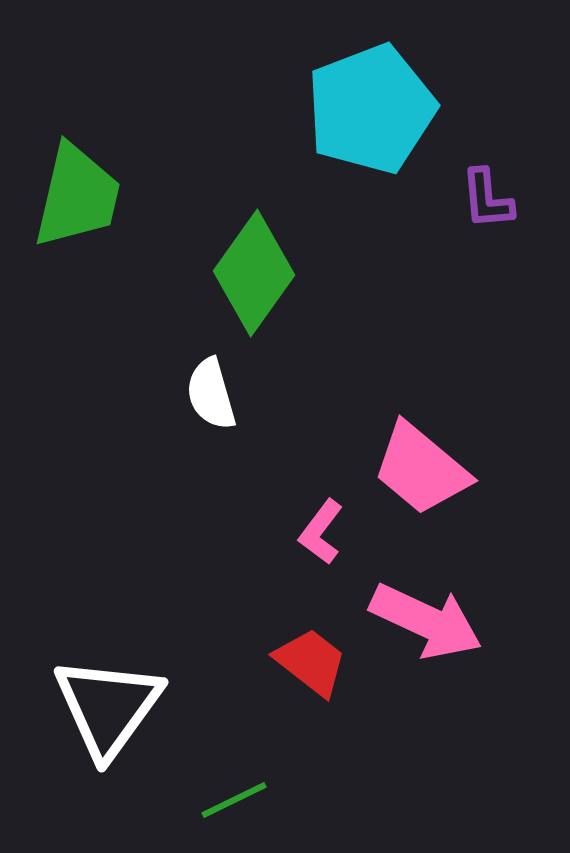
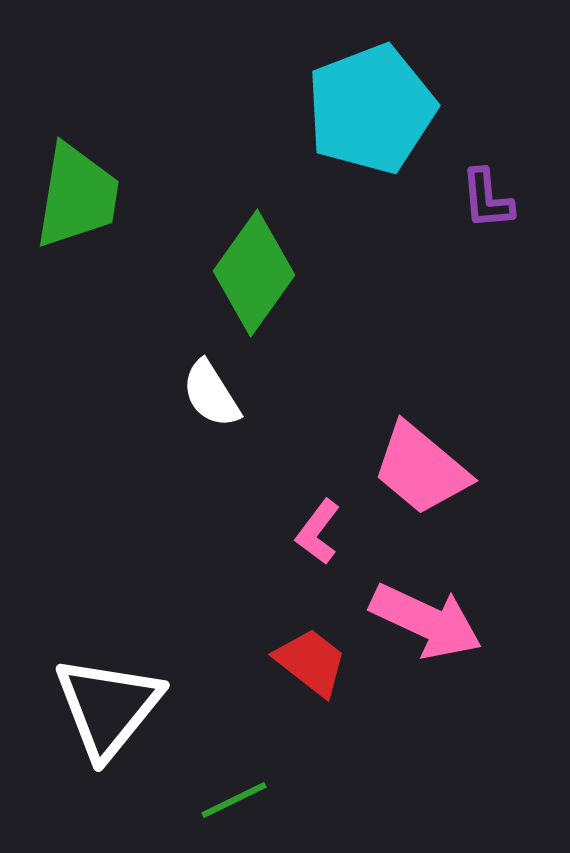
green trapezoid: rotated 4 degrees counterclockwise
white semicircle: rotated 16 degrees counterclockwise
pink L-shape: moved 3 px left
white triangle: rotated 3 degrees clockwise
